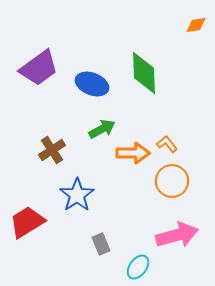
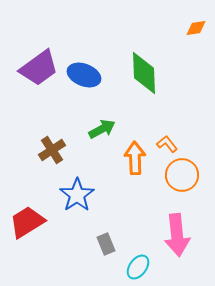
orange diamond: moved 3 px down
blue ellipse: moved 8 px left, 9 px up
orange arrow: moved 2 px right, 5 px down; rotated 92 degrees counterclockwise
orange circle: moved 10 px right, 6 px up
pink arrow: rotated 99 degrees clockwise
gray rectangle: moved 5 px right
